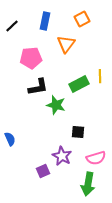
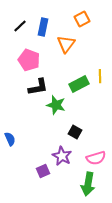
blue rectangle: moved 2 px left, 6 px down
black line: moved 8 px right
pink pentagon: moved 2 px left, 2 px down; rotated 25 degrees clockwise
black square: moved 3 px left; rotated 24 degrees clockwise
